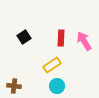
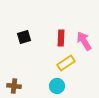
black square: rotated 16 degrees clockwise
yellow rectangle: moved 14 px right, 2 px up
